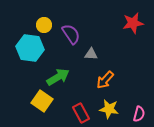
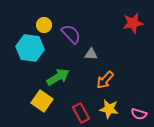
purple semicircle: rotated 10 degrees counterclockwise
pink semicircle: rotated 91 degrees clockwise
